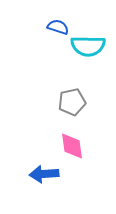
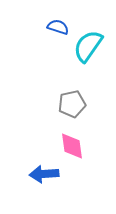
cyan semicircle: rotated 124 degrees clockwise
gray pentagon: moved 2 px down
